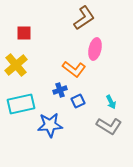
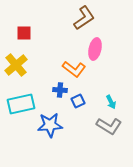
blue cross: rotated 24 degrees clockwise
